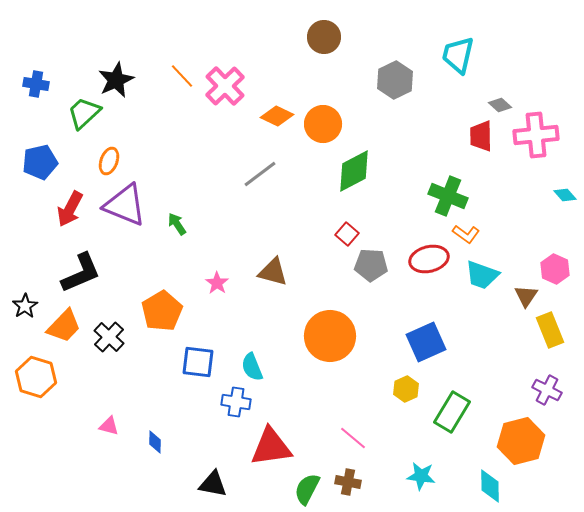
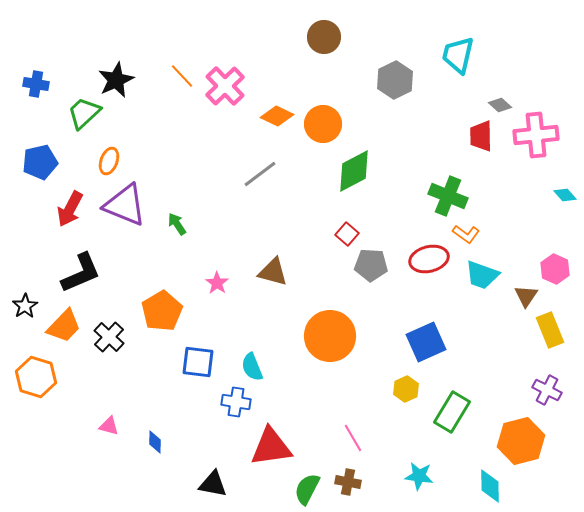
pink line at (353, 438): rotated 20 degrees clockwise
cyan star at (421, 476): moved 2 px left
